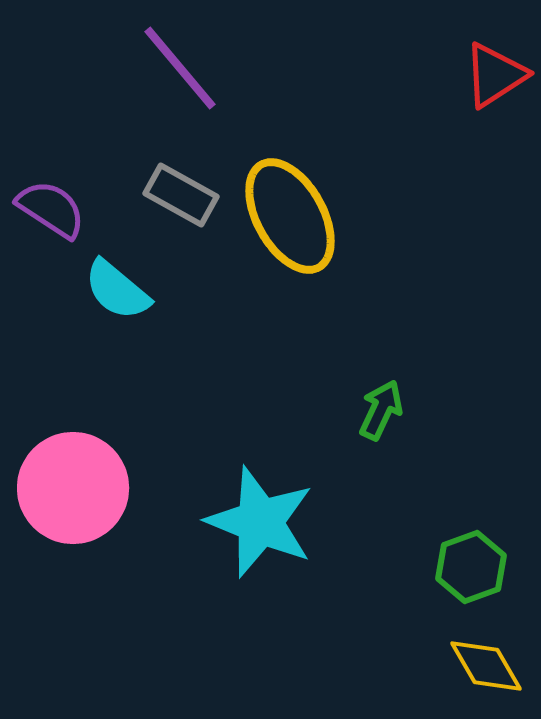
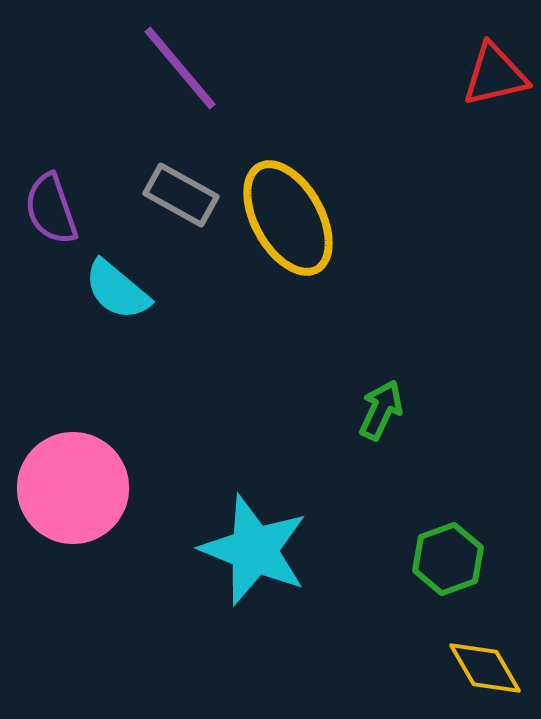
red triangle: rotated 20 degrees clockwise
purple semicircle: rotated 142 degrees counterclockwise
yellow ellipse: moved 2 px left, 2 px down
cyan star: moved 6 px left, 28 px down
green hexagon: moved 23 px left, 8 px up
yellow diamond: moved 1 px left, 2 px down
